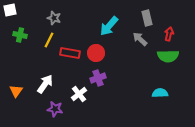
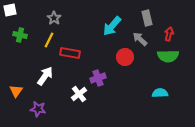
gray star: rotated 16 degrees clockwise
cyan arrow: moved 3 px right
red circle: moved 29 px right, 4 px down
white arrow: moved 8 px up
purple star: moved 17 px left
